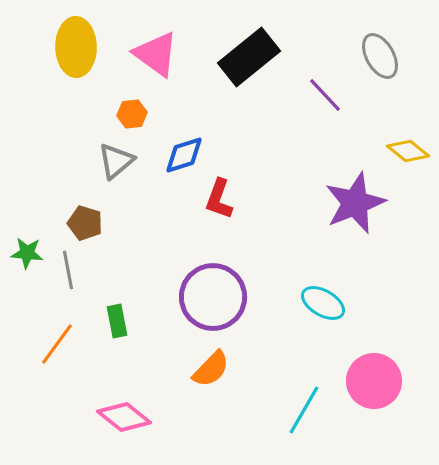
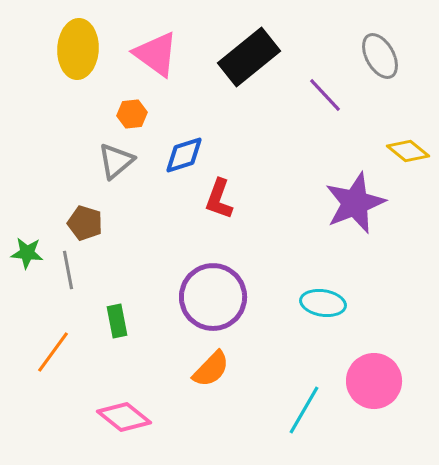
yellow ellipse: moved 2 px right, 2 px down; rotated 4 degrees clockwise
cyan ellipse: rotated 21 degrees counterclockwise
orange line: moved 4 px left, 8 px down
